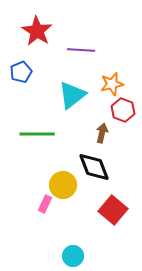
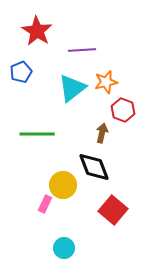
purple line: moved 1 px right; rotated 8 degrees counterclockwise
orange star: moved 6 px left, 2 px up
cyan triangle: moved 7 px up
cyan circle: moved 9 px left, 8 px up
